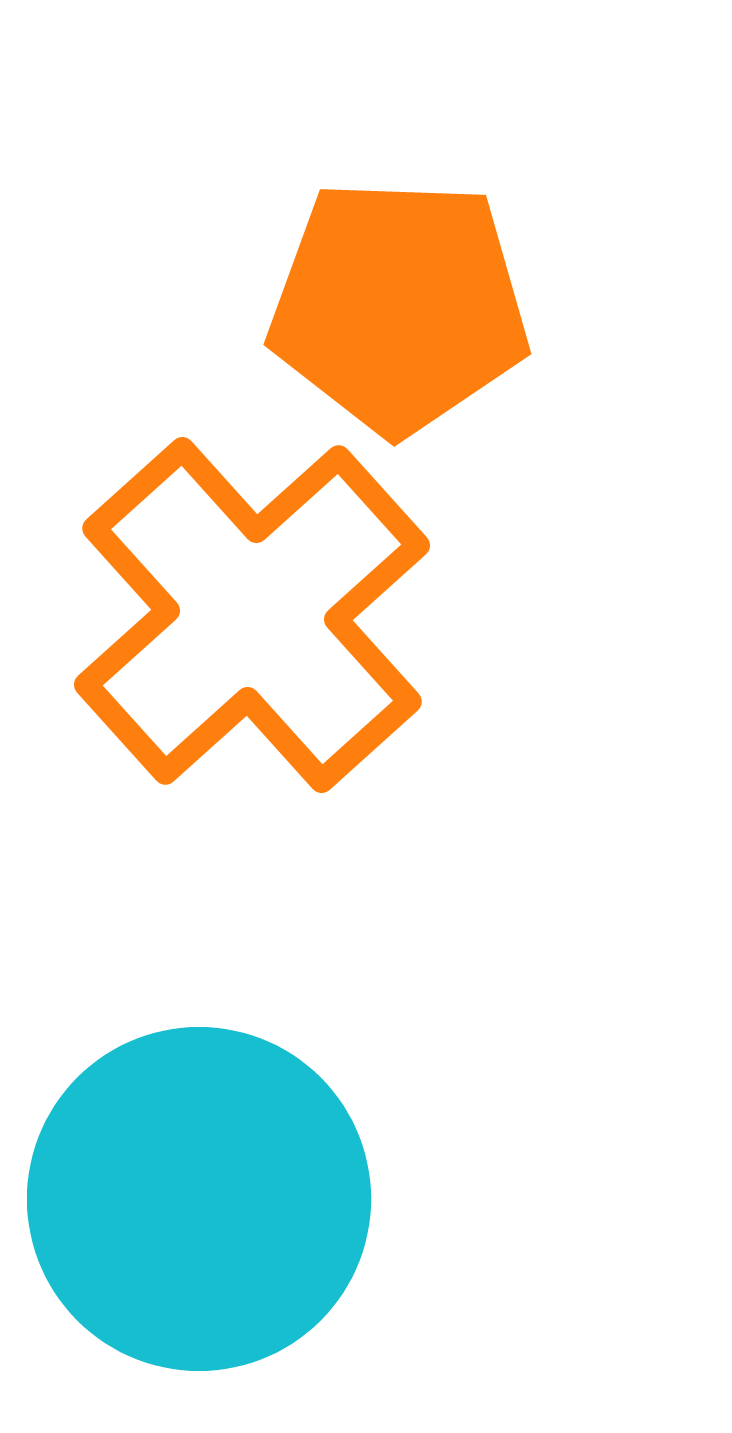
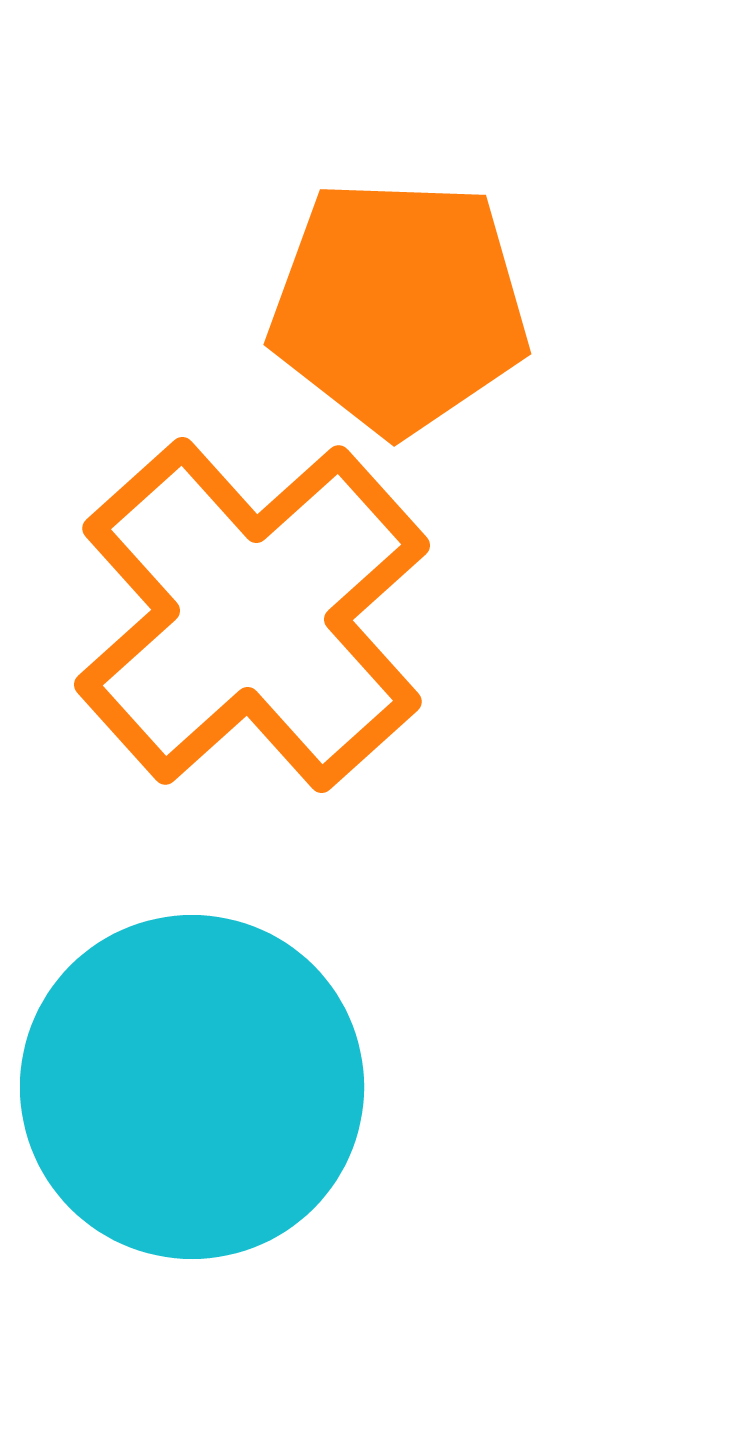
cyan circle: moved 7 px left, 112 px up
